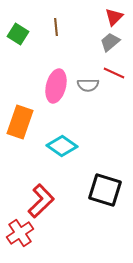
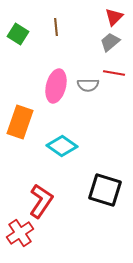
red line: rotated 15 degrees counterclockwise
red L-shape: rotated 12 degrees counterclockwise
